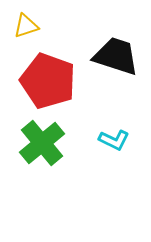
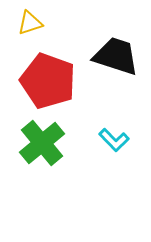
yellow triangle: moved 4 px right, 3 px up
cyan L-shape: rotated 20 degrees clockwise
